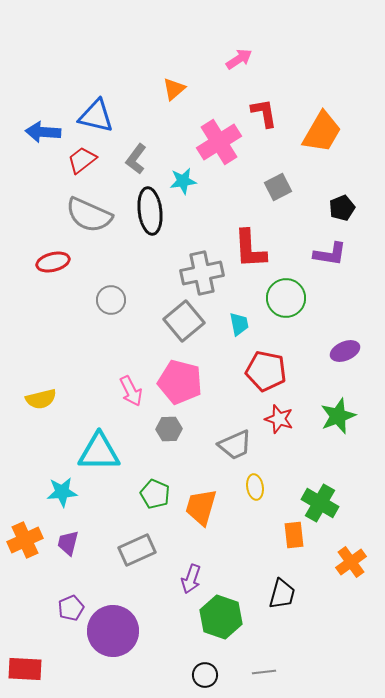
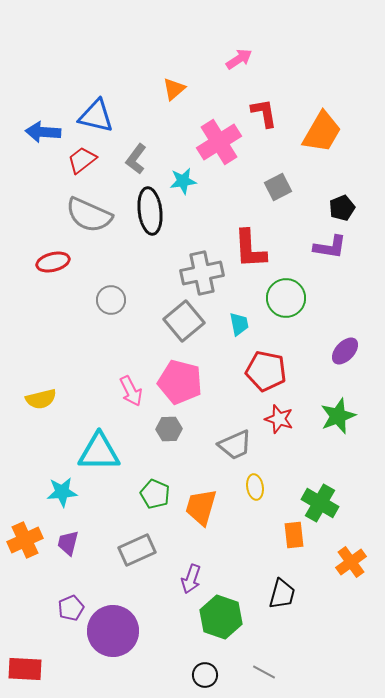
purple L-shape at (330, 254): moved 7 px up
purple ellipse at (345, 351): rotated 24 degrees counterclockwise
gray line at (264, 672): rotated 35 degrees clockwise
